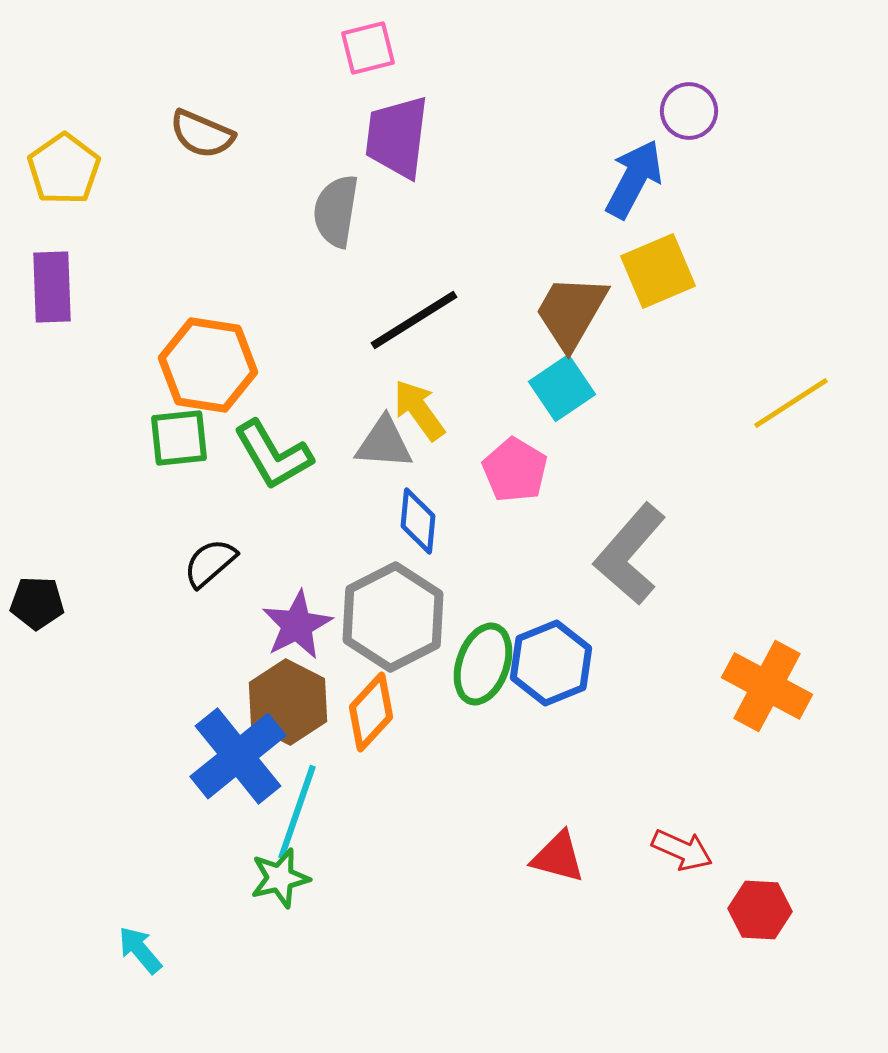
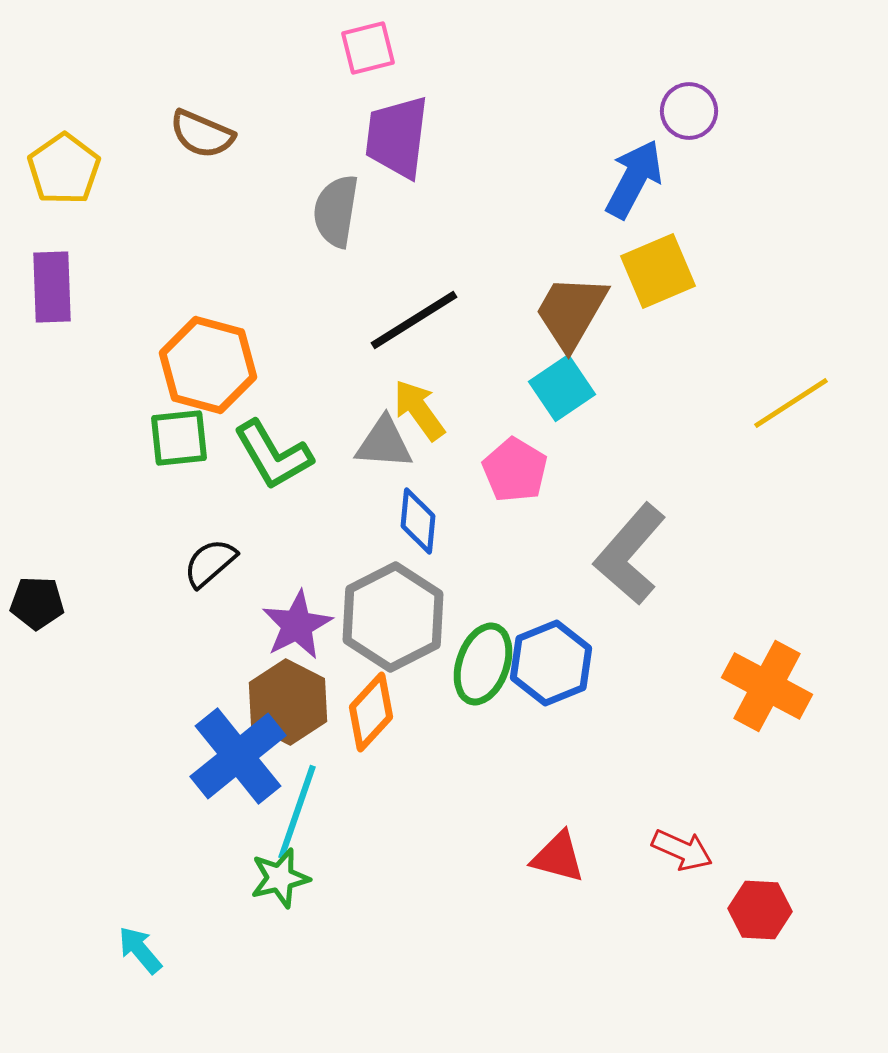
orange hexagon: rotated 6 degrees clockwise
